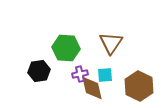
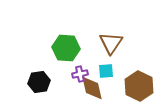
black hexagon: moved 11 px down
cyan square: moved 1 px right, 4 px up
